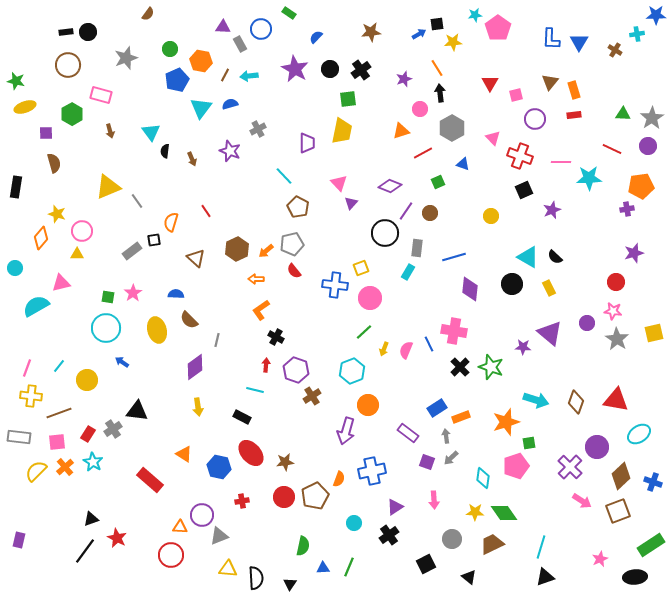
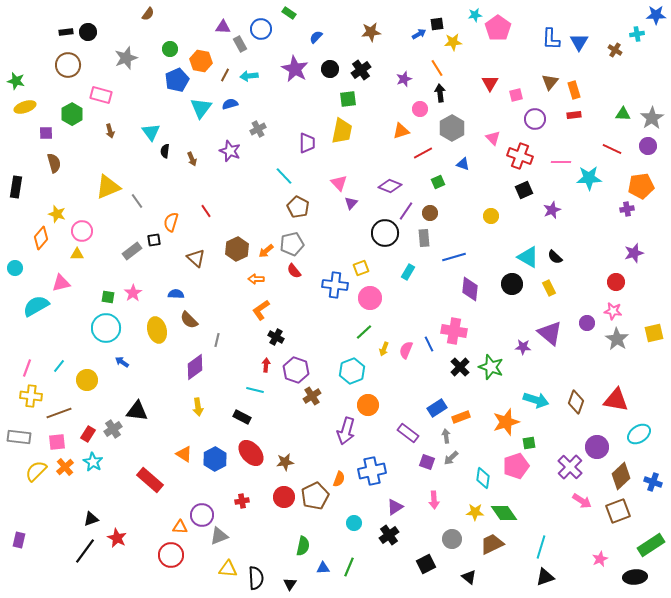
gray rectangle at (417, 248): moved 7 px right, 10 px up; rotated 12 degrees counterclockwise
blue hexagon at (219, 467): moved 4 px left, 8 px up; rotated 20 degrees clockwise
